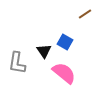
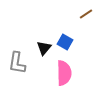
brown line: moved 1 px right
black triangle: moved 3 px up; rotated 14 degrees clockwise
pink semicircle: rotated 50 degrees clockwise
